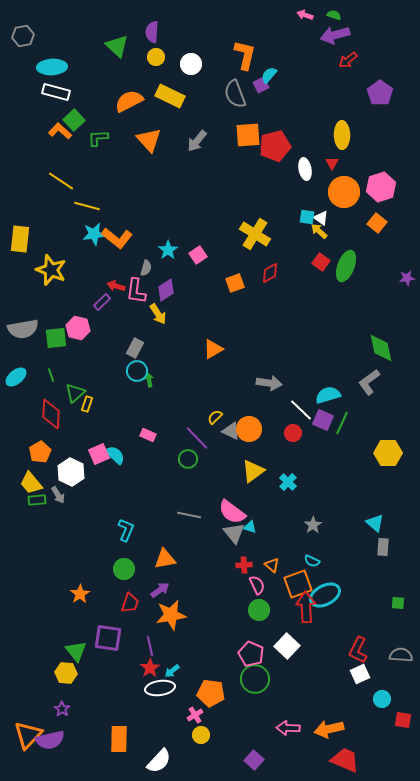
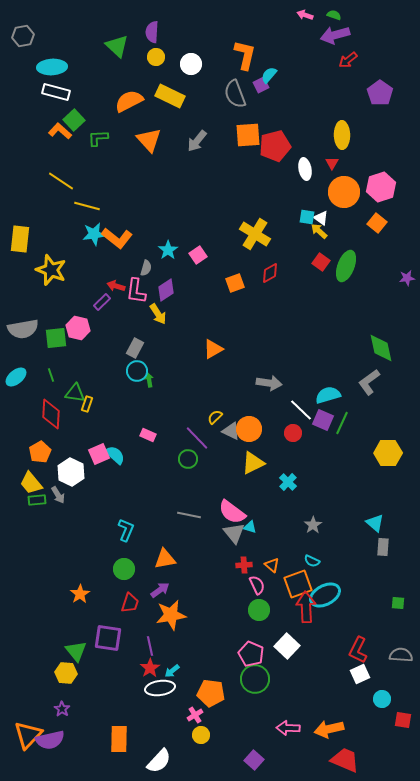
green triangle at (75, 393): rotated 50 degrees clockwise
yellow triangle at (253, 471): moved 8 px up; rotated 10 degrees clockwise
